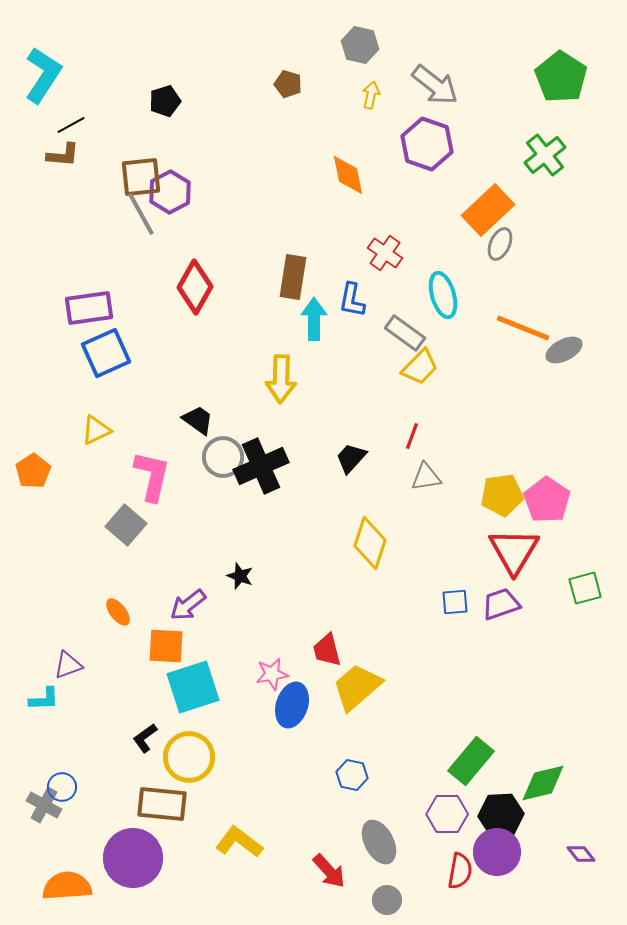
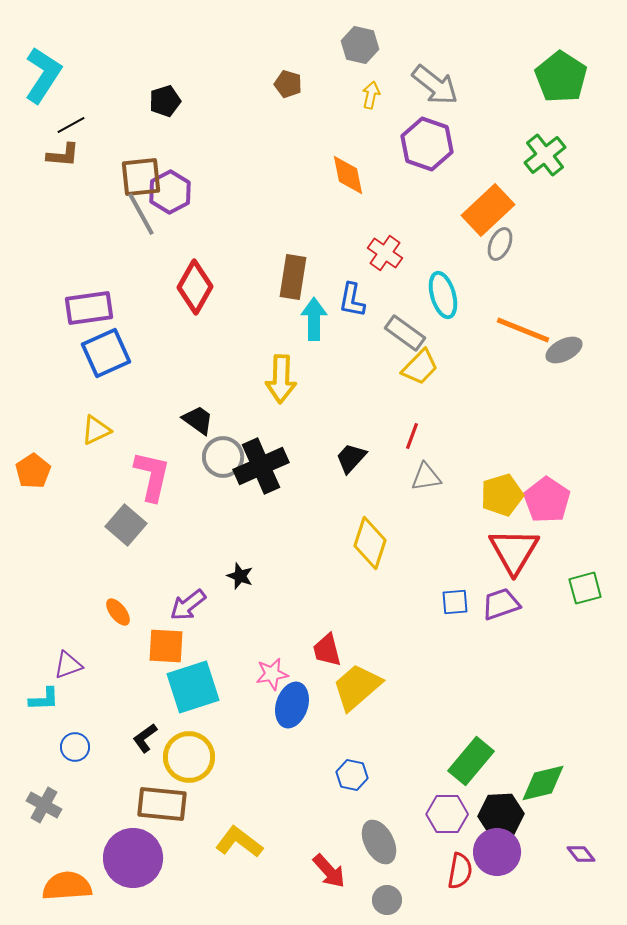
orange line at (523, 328): moved 2 px down
yellow pentagon at (502, 495): rotated 9 degrees counterclockwise
blue circle at (62, 787): moved 13 px right, 40 px up
